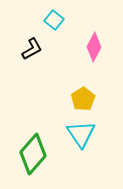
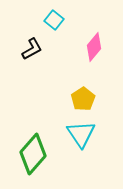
pink diamond: rotated 12 degrees clockwise
